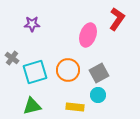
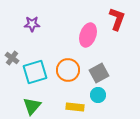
red L-shape: rotated 15 degrees counterclockwise
green triangle: rotated 36 degrees counterclockwise
